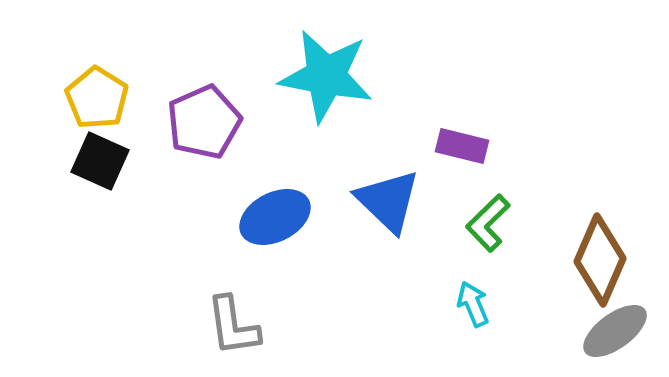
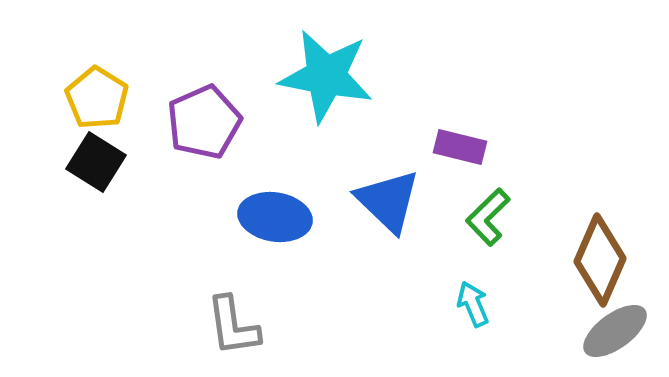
purple rectangle: moved 2 px left, 1 px down
black square: moved 4 px left, 1 px down; rotated 8 degrees clockwise
blue ellipse: rotated 36 degrees clockwise
green L-shape: moved 6 px up
